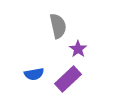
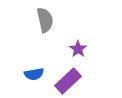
gray semicircle: moved 13 px left, 6 px up
purple rectangle: moved 2 px down
